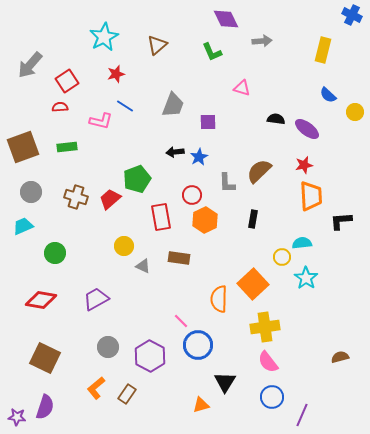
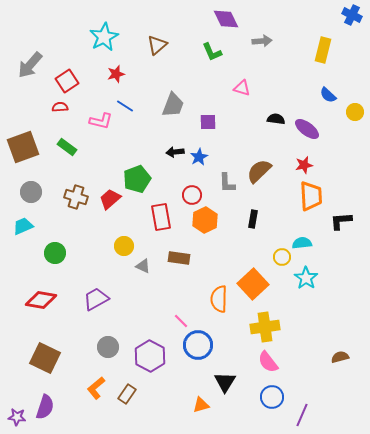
green rectangle at (67, 147): rotated 42 degrees clockwise
